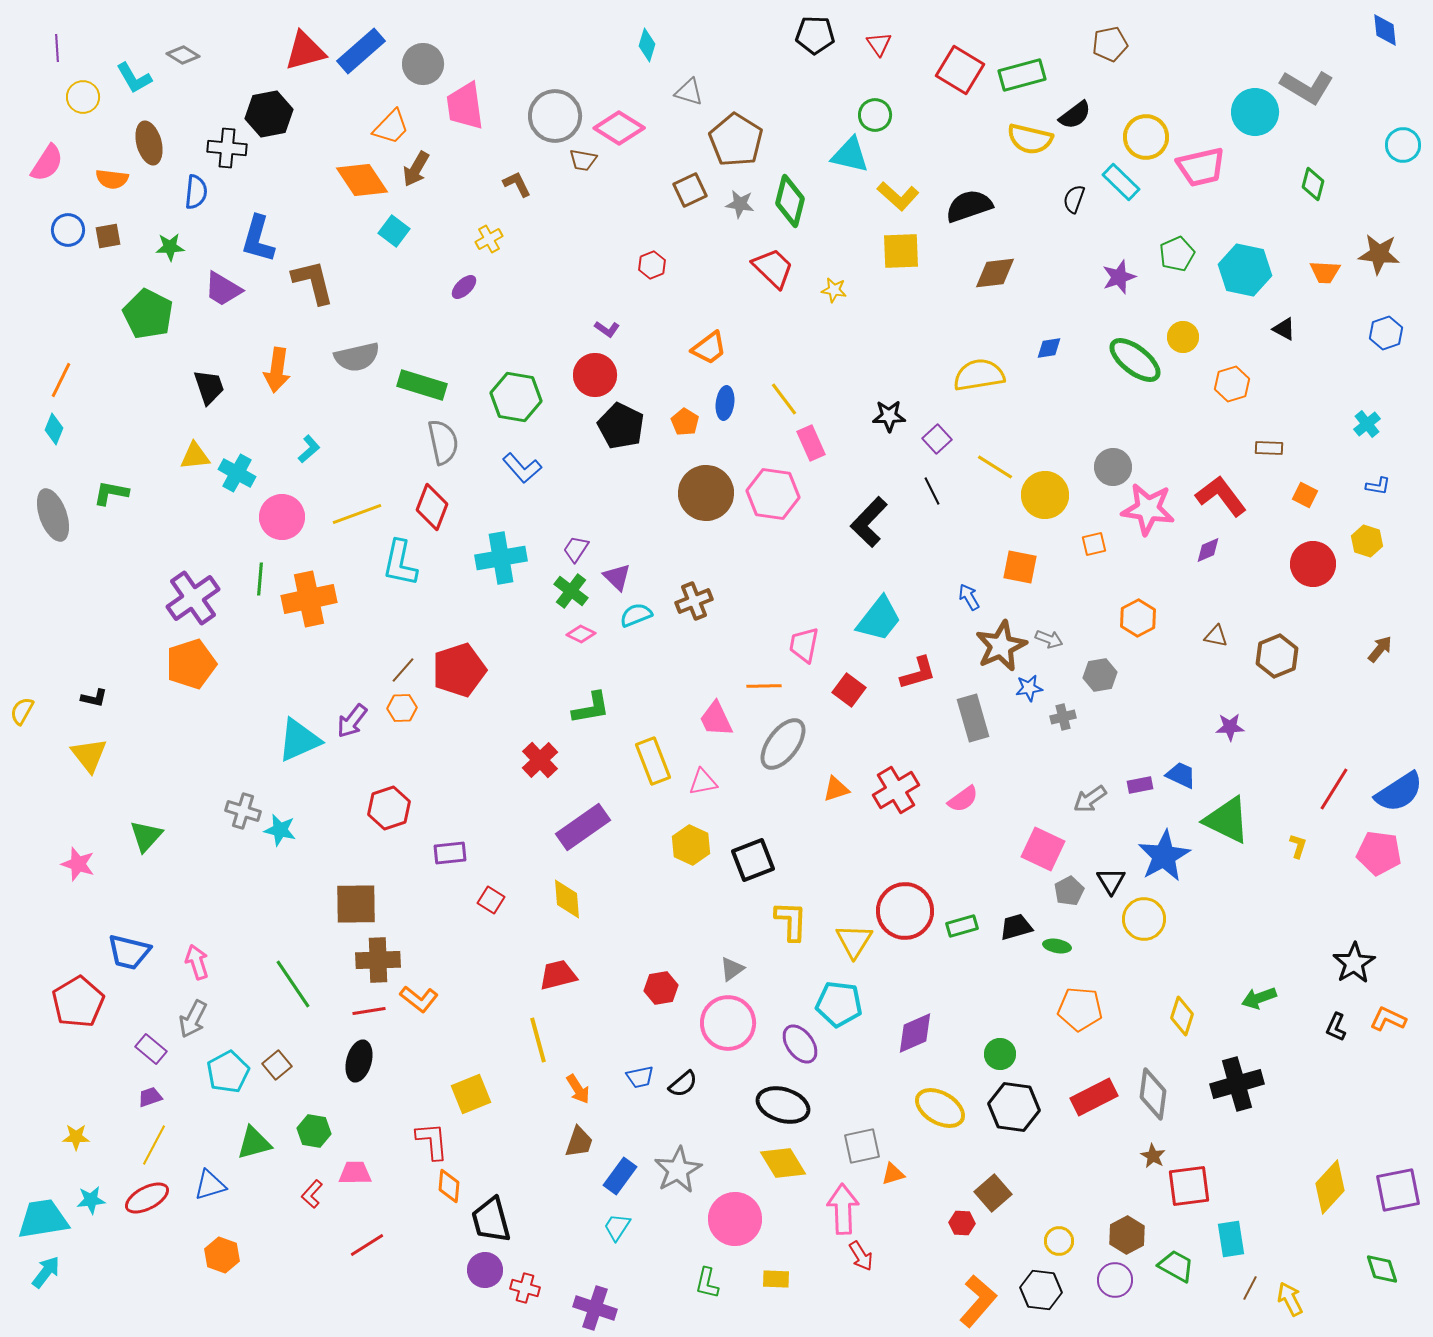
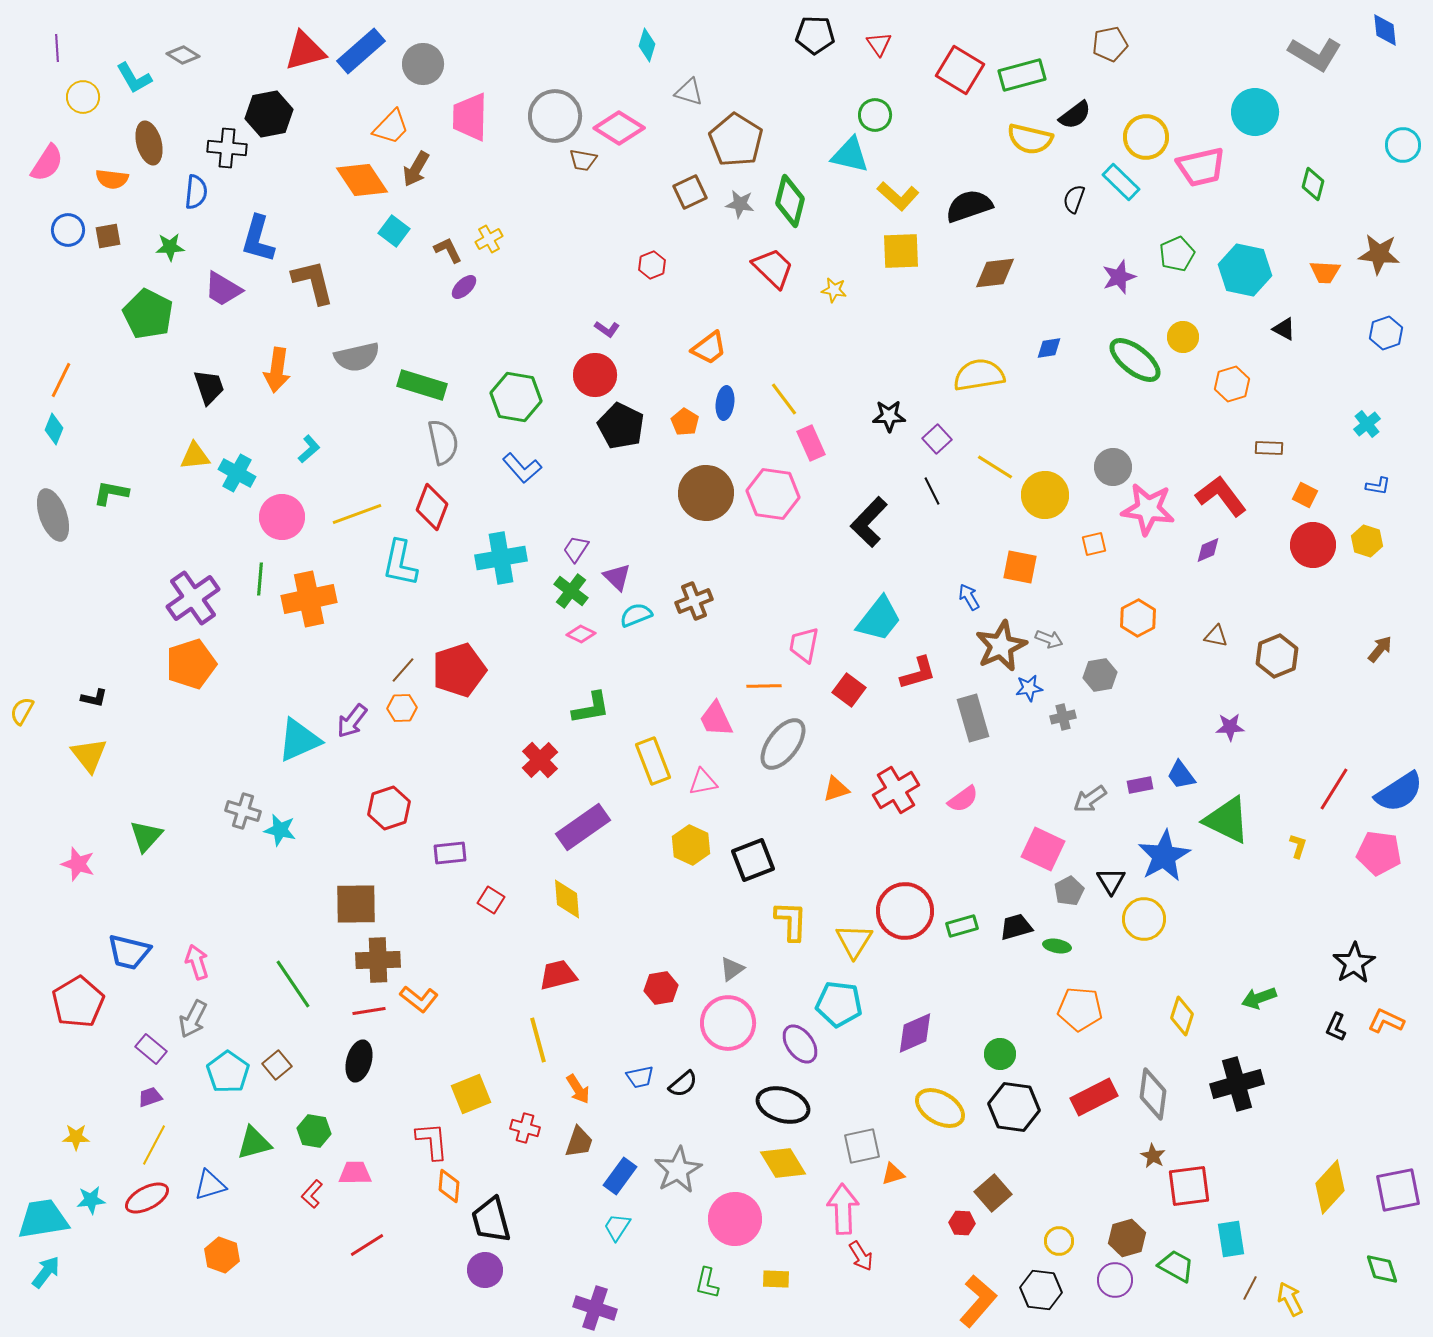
gray L-shape at (1307, 87): moved 8 px right, 33 px up
pink trapezoid at (465, 106): moved 5 px right, 11 px down; rotated 9 degrees clockwise
brown L-shape at (517, 184): moved 69 px left, 66 px down
brown square at (690, 190): moved 2 px down
red circle at (1313, 564): moved 19 px up
blue trapezoid at (1181, 775): rotated 152 degrees counterclockwise
orange L-shape at (1388, 1019): moved 2 px left, 2 px down
cyan pentagon at (228, 1072): rotated 9 degrees counterclockwise
brown hexagon at (1127, 1235): moved 3 px down; rotated 12 degrees clockwise
red cross at (525, 1288): moved 160 px up
